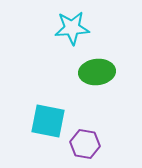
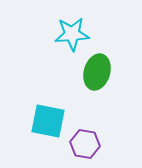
cyan star: moved 6 px down
green ellipse: rotated 68 degrees counterclockwise
